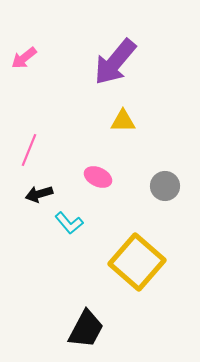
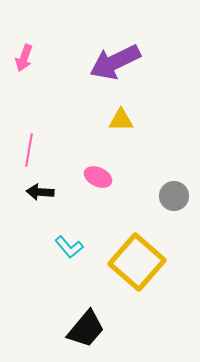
pink arrow: rotated 32 degrees counterclockwise
purple arrow: rotated 24 degrees clockwise
yellow triangle: moved 2 px left, 1 px up
pink line: rotated 12 degrees counterclockwise
gray circle: moved 9 px right, 10 px down
black arrow: moved 1 px right, 2 px up; rotated 20 degrees clockwise
cyan L-shape: moved 24 px down
black trapezoid: rotated 12 degrees clockwise
